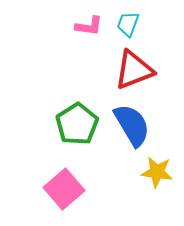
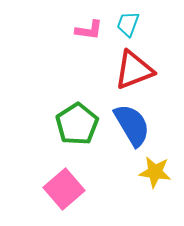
pink L-shape: moved 4 px down
yellow star: moved 2 px left
